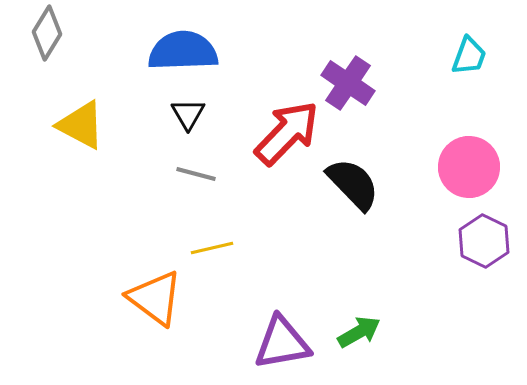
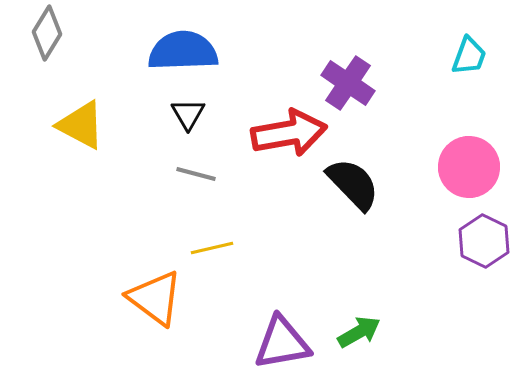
red arrow: moved 2 px right; rotated 36 degrees clockwise
